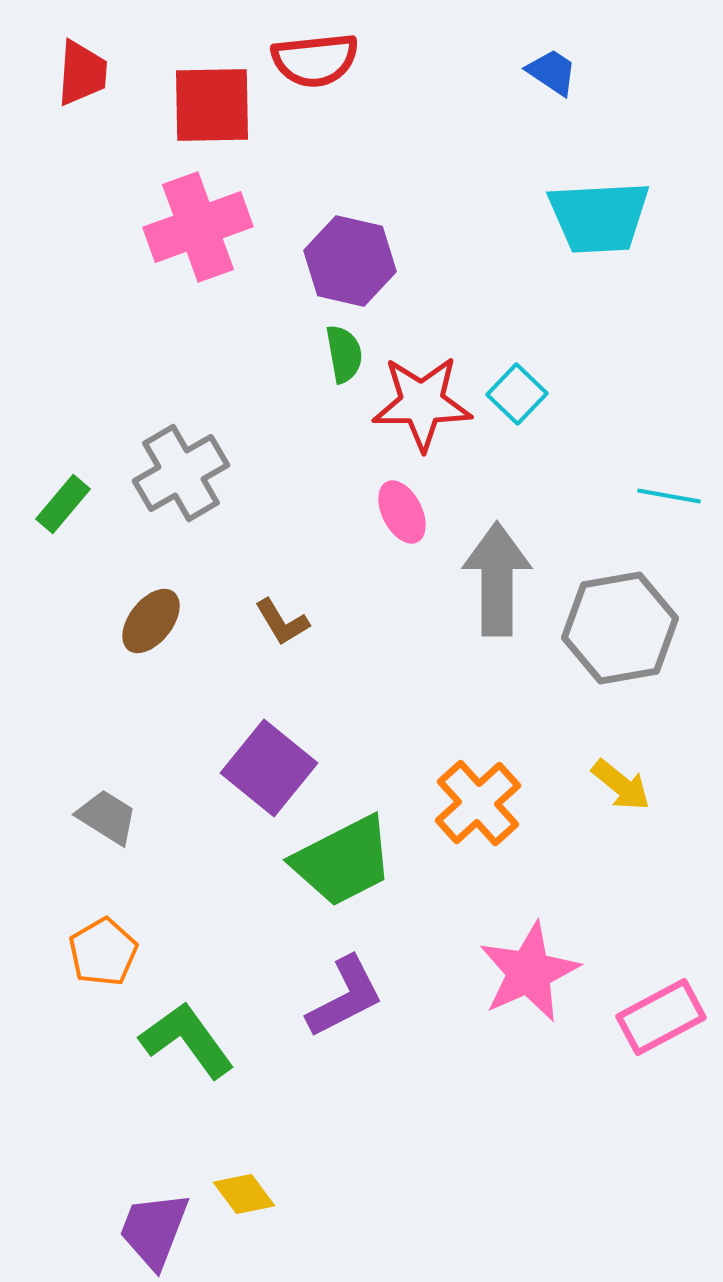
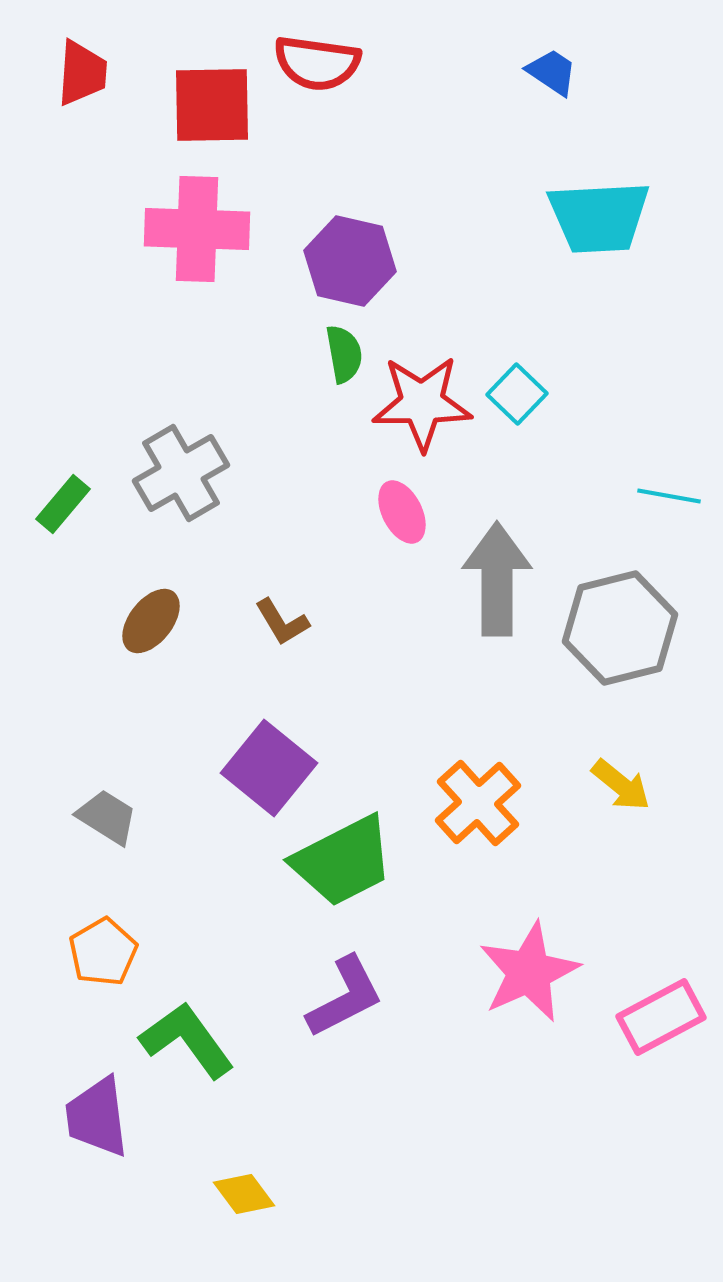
red semicircle: moved 2 px right, 3 px down; rotated 14 degrees clockwise
pink cross: moved 1 px left, 2 px down; rotated 22 degrees clockwise
gray hexagon: rotated 4 degrees counterclockwise
purple trapezoid: moved 57 px left, 113 px up; rotated 28 degrees counterclockwise
